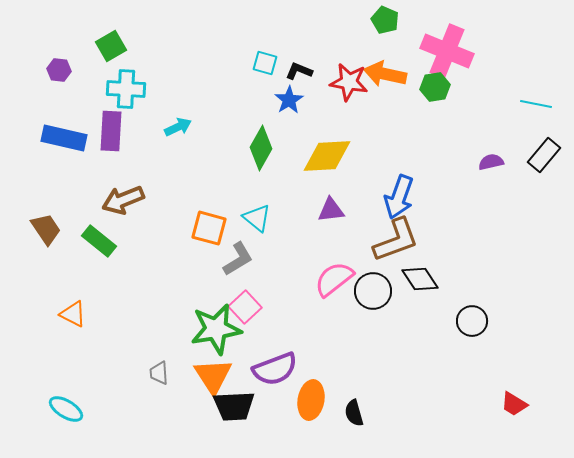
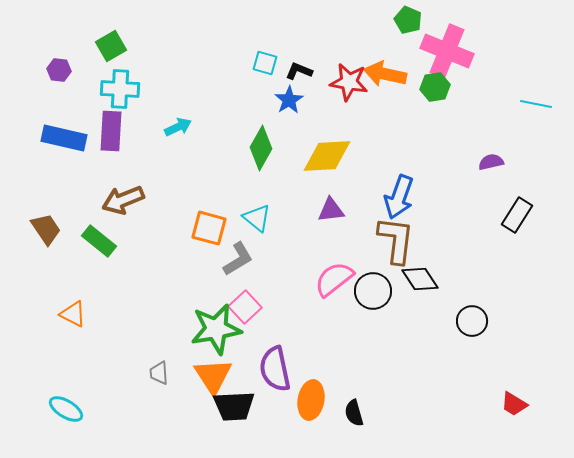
green pentagon at (385, 20): moved 23 px right
cyan cross at (126, 89): moved 6 px left
black rectangle at (544, 155): moved 27 px left, 60 px down; rotated 8 degrees counterclockwise
brown L-shape at (396, 240): rotated 63 degrees counterclockwise
purple semicircle at (275, 369): rotated 99 degrees clockwise
